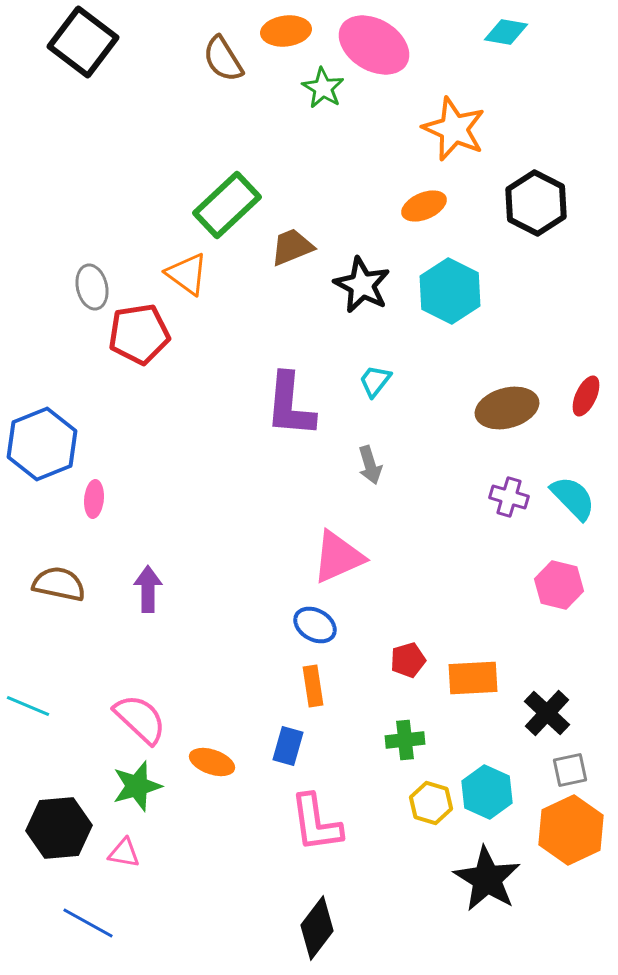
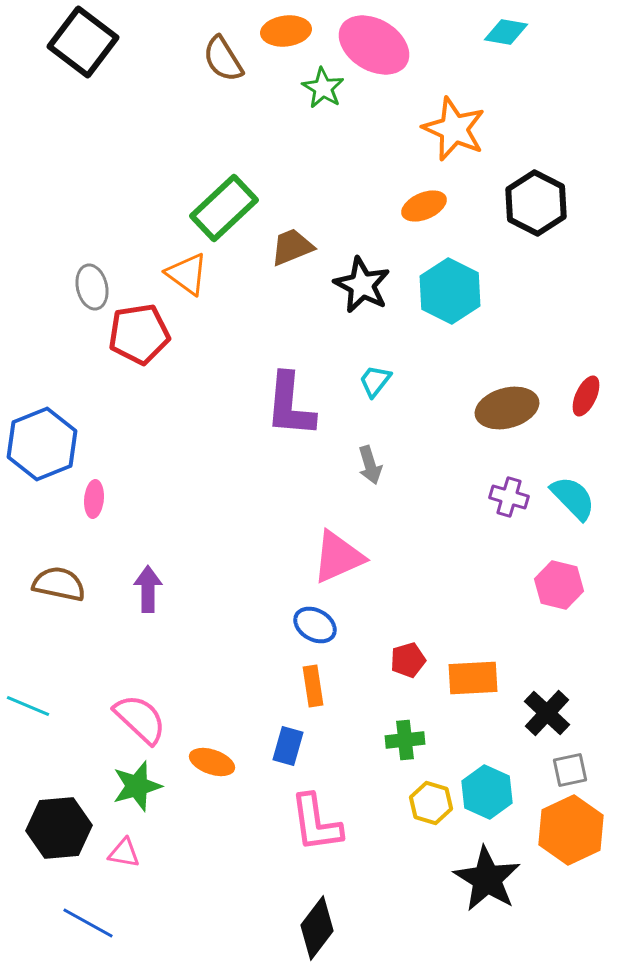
green rectangle at (227, 205): moved 3 px left, 3 px down
